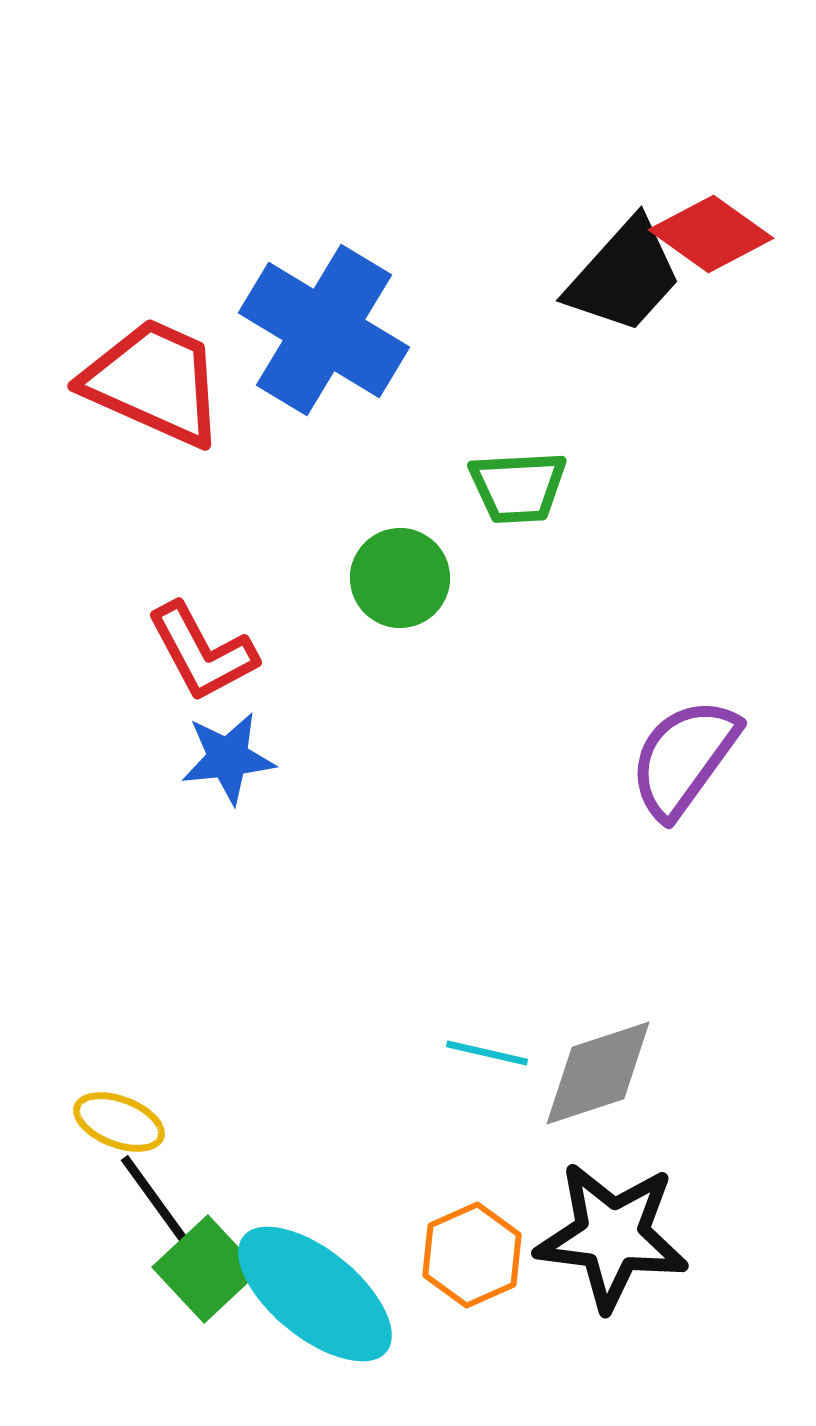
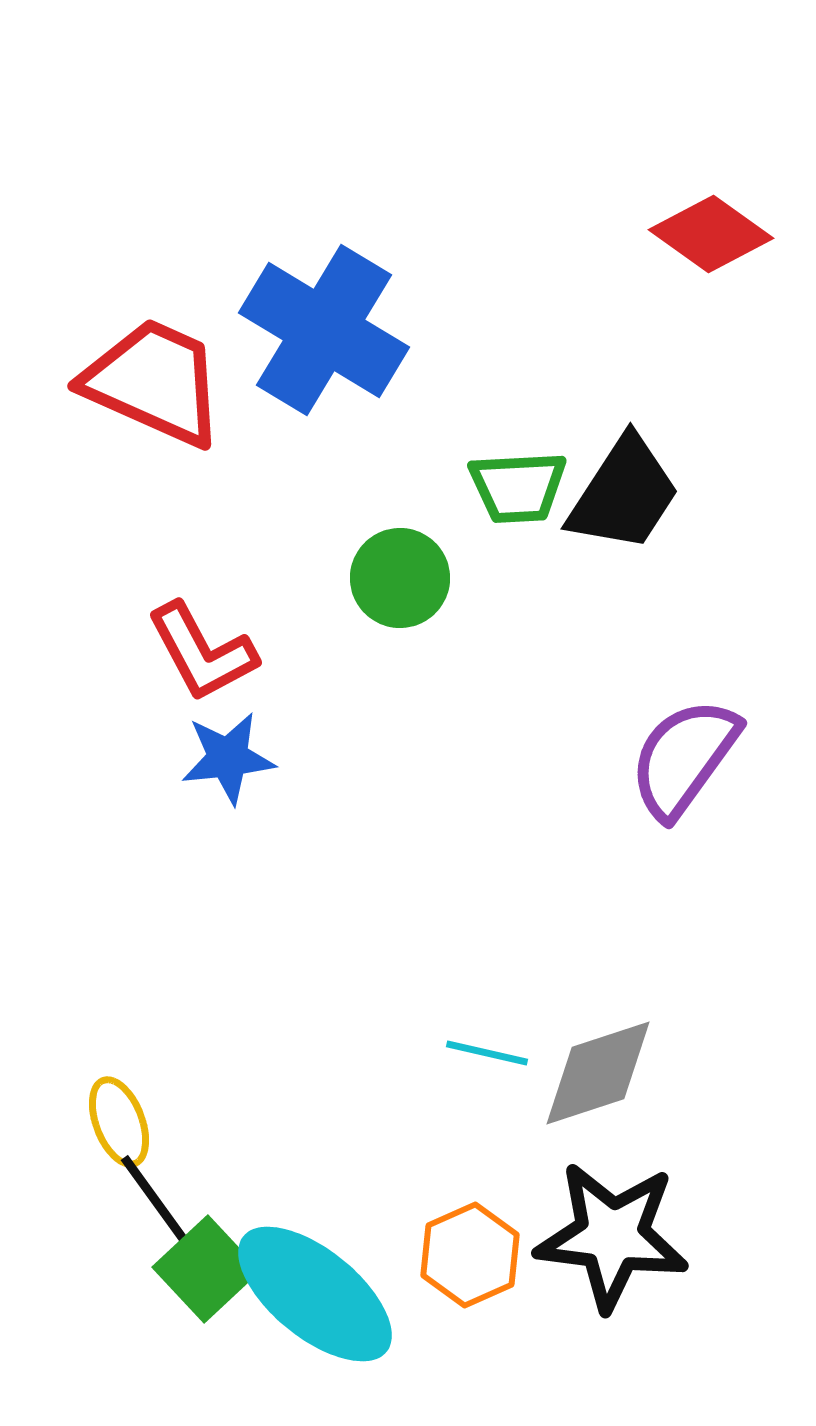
black trapezoid: moved 218 px down; rotated 9 degrees counterclockwise
yellow ellipse: rotated 48 degrees clockwise
orange hexagon: moved 2 px left
